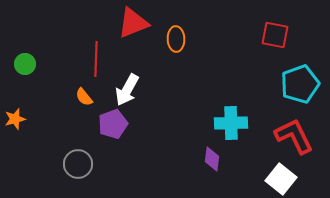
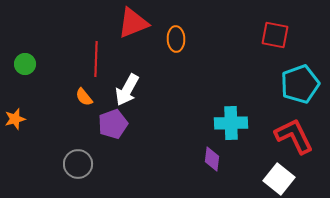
white square: moved 2 px left
